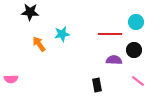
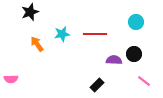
black star: rotated 24 degrees counterclockwise
red line: moved 15 px left
orange arrow: moved 2 px left
black circle: moved 4 px down
pink line: moved 6 px right
black rectangle: rotated 56 degrees clockwise
